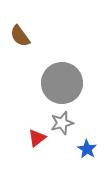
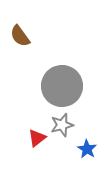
gray circle: moved 3 px down
gray star: moved 2 px down
